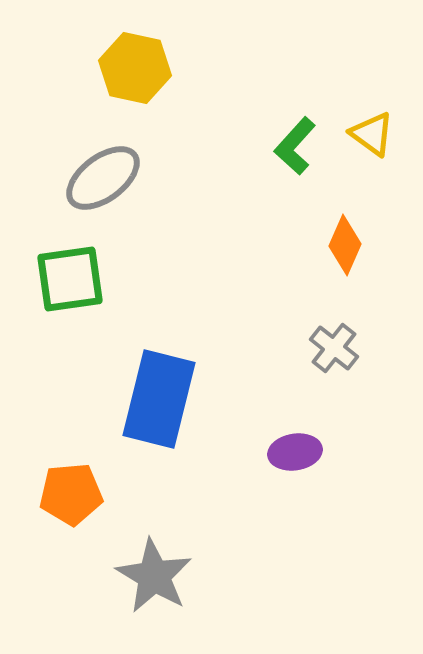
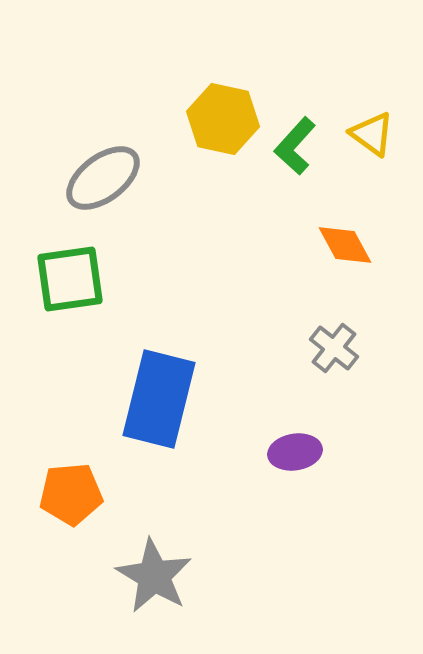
yellow hexagon: moved 88 px right, 51 px down
orange diamond: rotated 52 degrees counterclockwise
